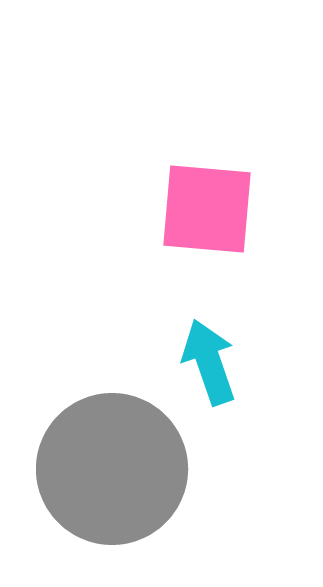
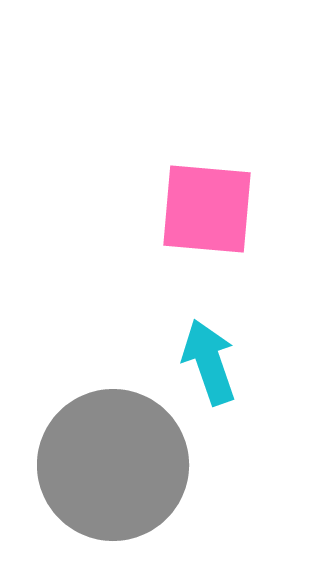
gray circle: moved 1 px right, 4 px up
